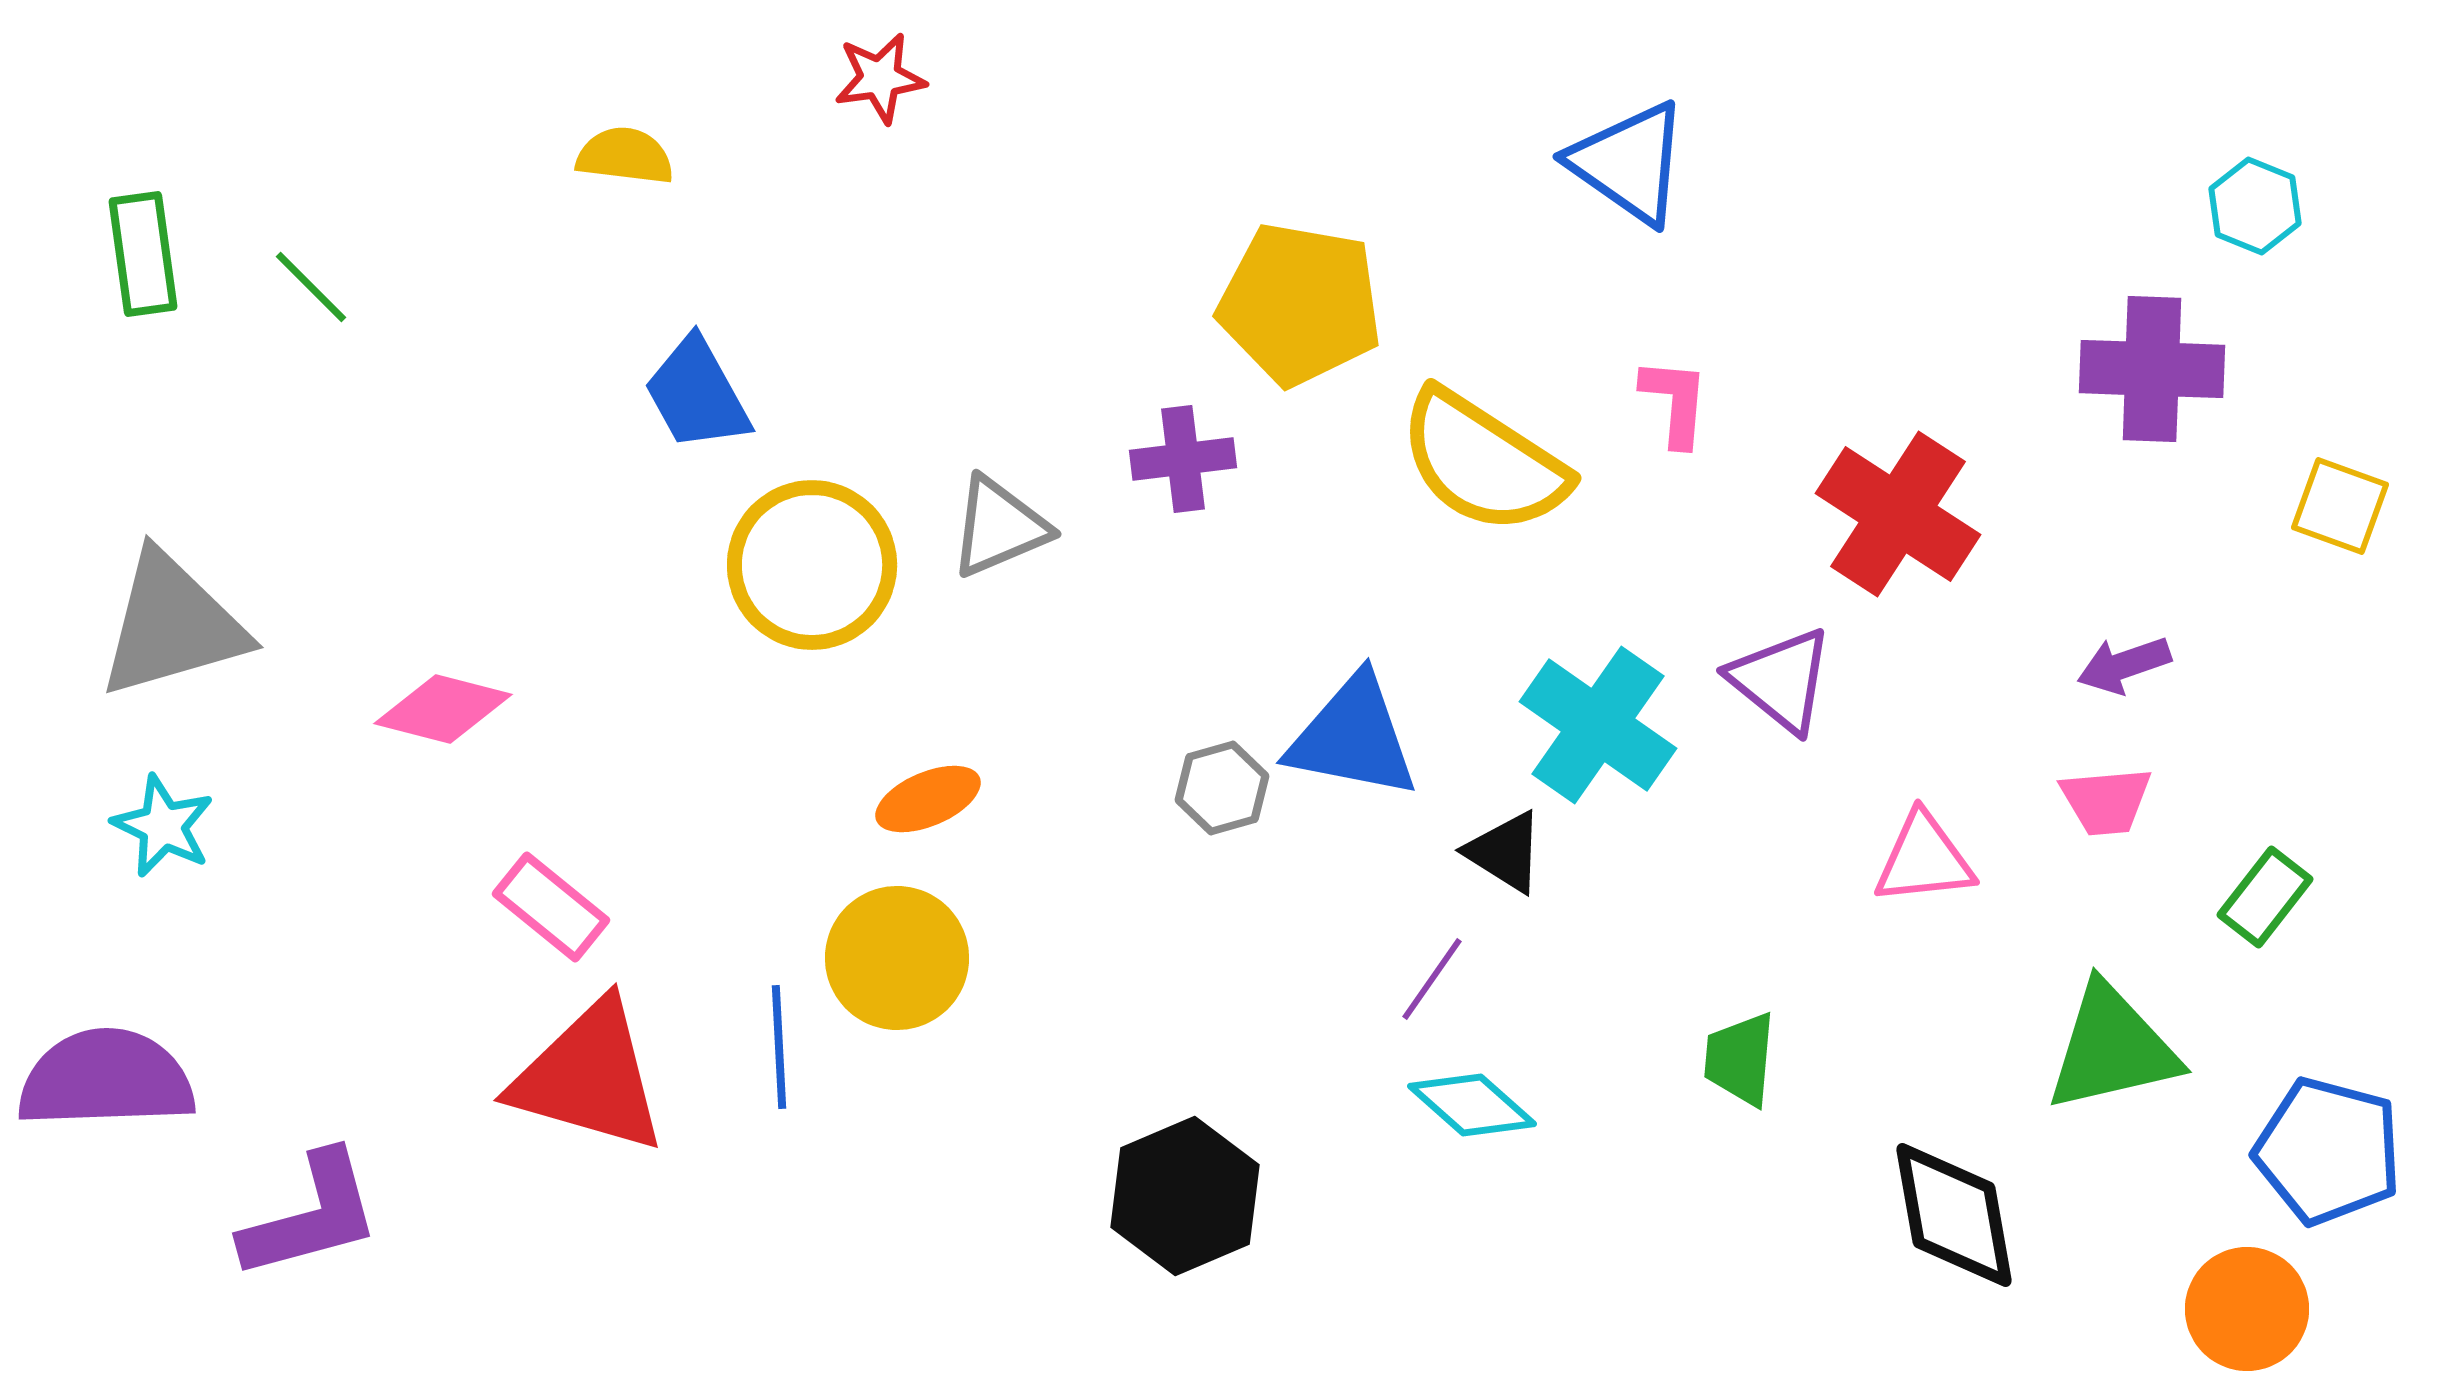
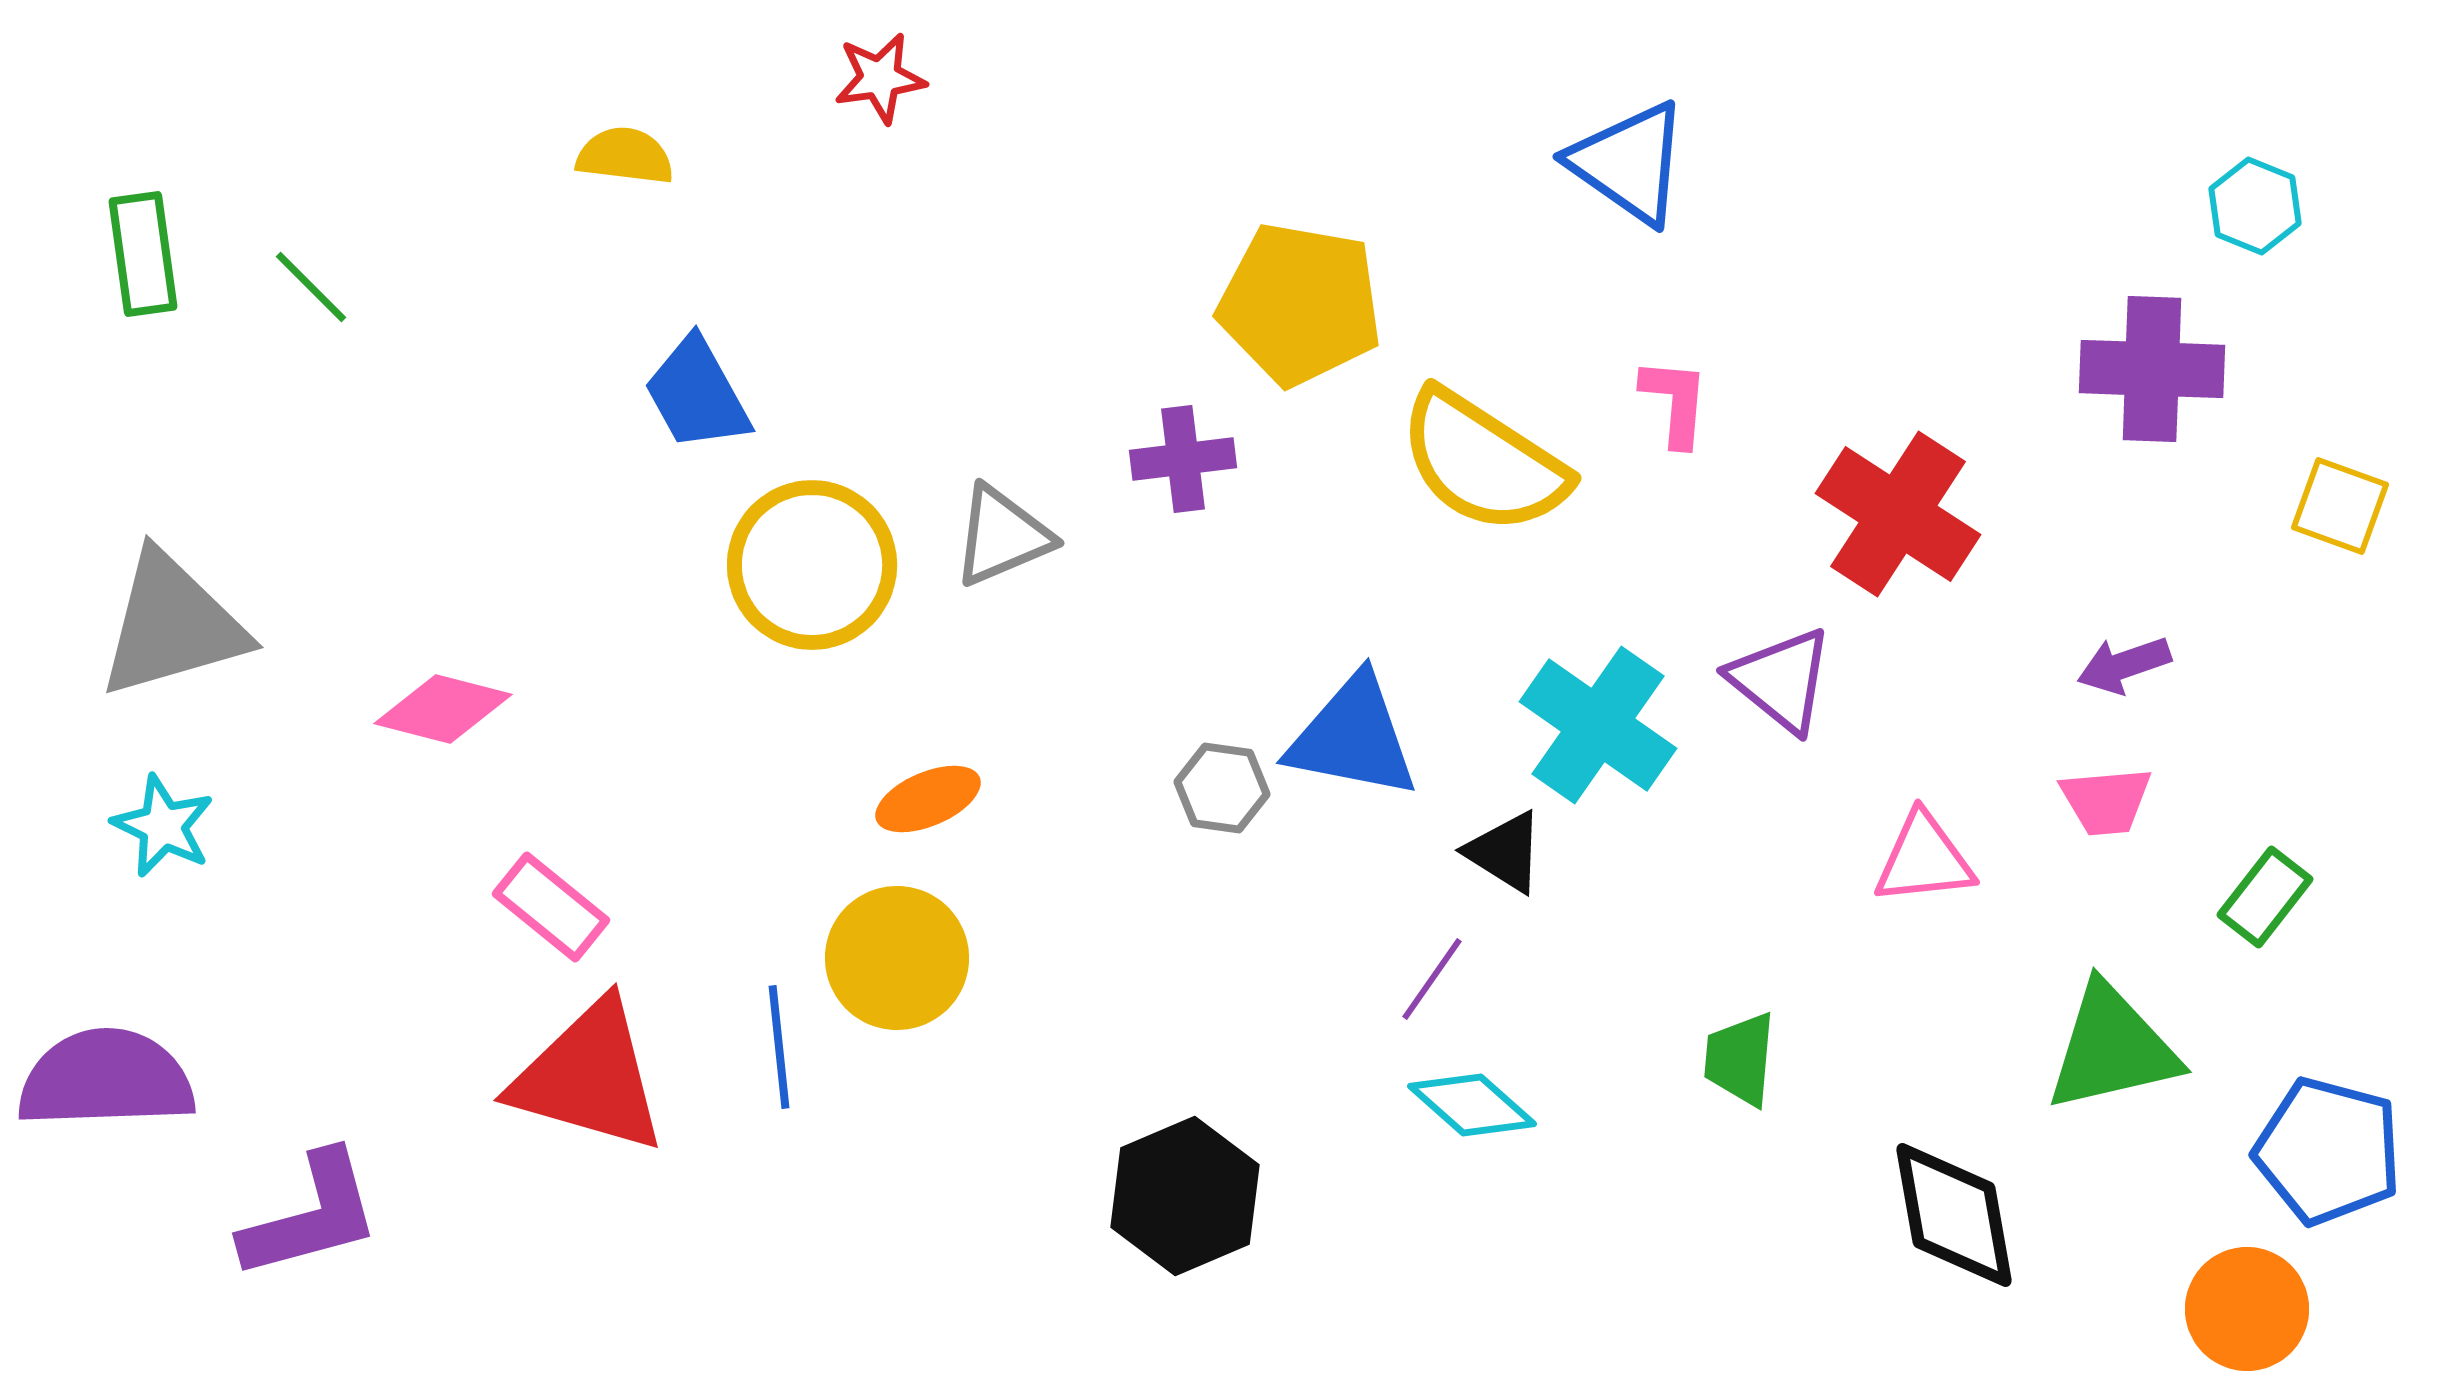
gray triangle at (999, 527): moved 3 px right, 9 px down
gray hexagon at (1222, 788): rotated 24 degrees clockwise
blue line at (779, 1047): rotated 3 degrees counterclockwise
